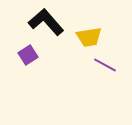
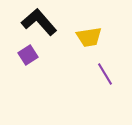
black L-shape: moved 7 px left
purple line: moved 9 px down; rotated 30 degrees clockwise
